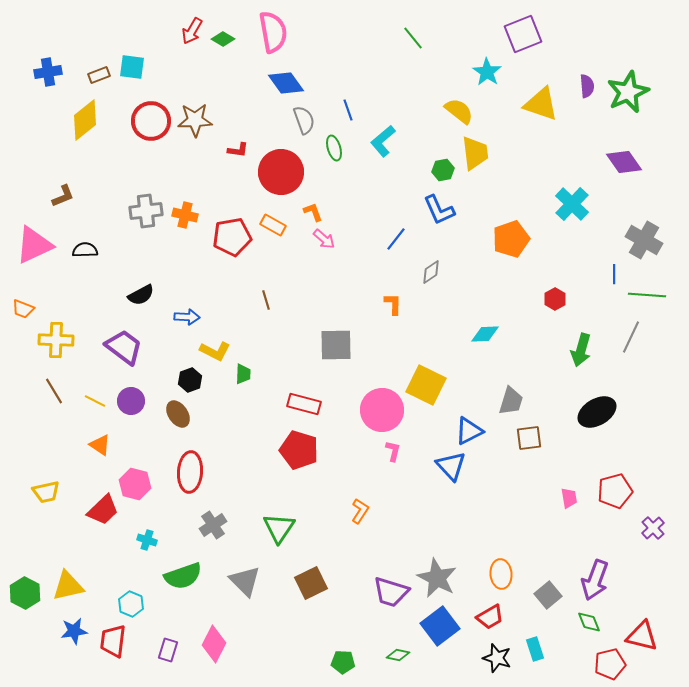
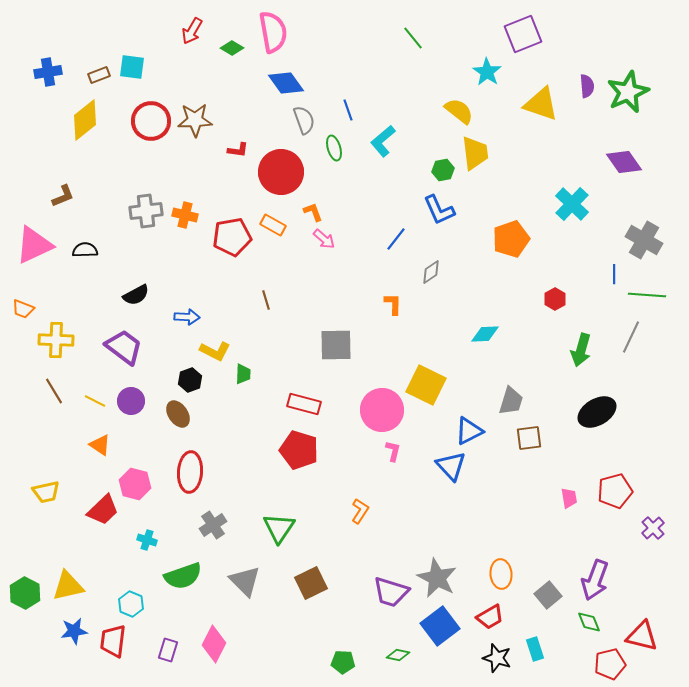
green diamond at (223, 39): moved 9 px right, 9 px down
black semicircle at (141, 295): moved 5 px left
